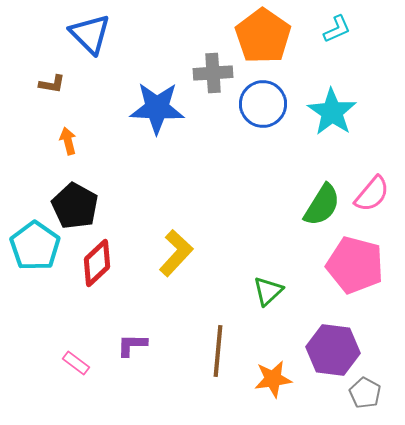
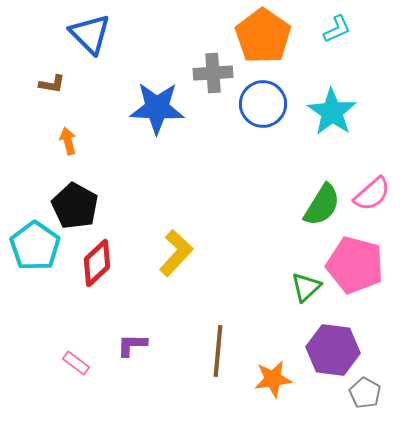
pink semicircle: rotated 9 degrees clockwise
green triangle: moved 38 px right, 4 px up
